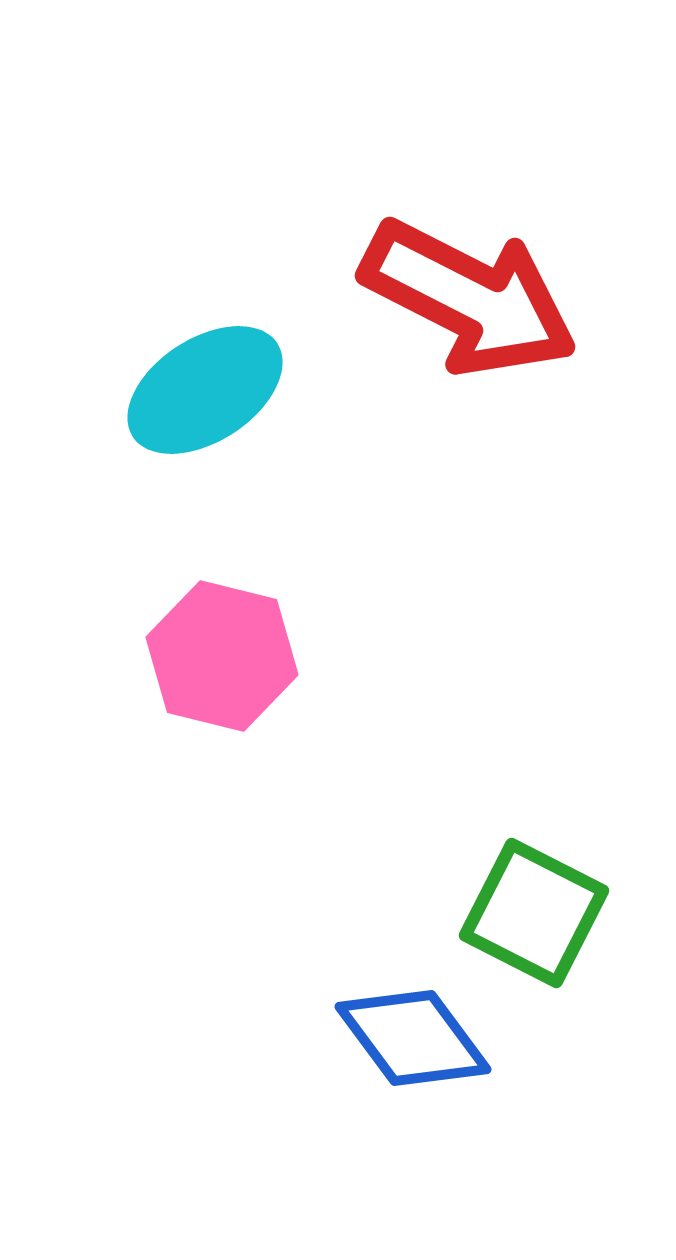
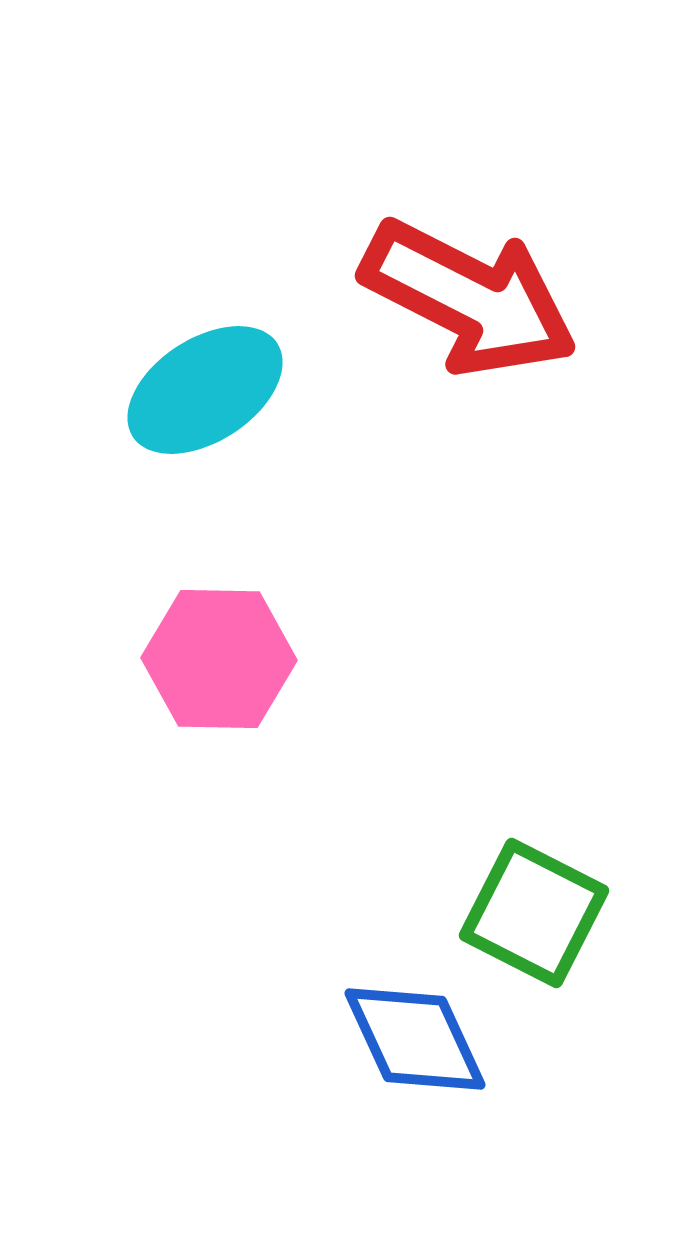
pink hexagon: moved 3 px left, 3 px down; rotated 13 degrees counterclockwise
blue diamond: moved 2 px right, 1 px down; rotated 12 degrees clockwise
